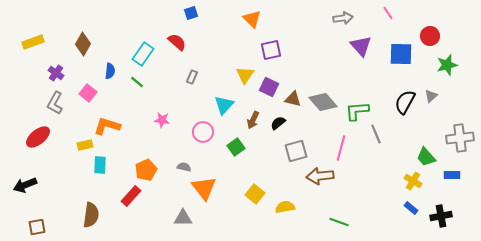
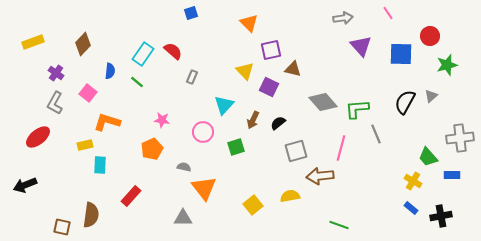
orange triangle at (252, 19): moved 3 px left, 4 px down
red semicircle at (177, 42): moved 4 px left, 9 px down
brown diamond at (83, 44): rotated 15 degrees clockwise
yellow triangle at (245, 75): moved 4 px up; rotated 18 degrees counterclockwise
brown triangle at (293, 99): moved 30 px up
green L-shape at (357, 111): moved 2 px up
orange L-shape at (107, 126): moved 4 px up
green square at (236, 147): rotated 18 degrees clockwise
green trapezoid at (426, 157): moved 2 px right
orange pentagon at (146, 170): moved 6 px right, 21 px up
yellow square at (255, 194): moved 2 px left, 11 px down; rotated 12 degrees clockwise
yellow semicircle at (285, 207): moved 5 px right, 11 px up
green line at (339, 222): moved 3 px down
brown square at (37, 227): moved 25 px right; rotated 24 degrees clockwise
